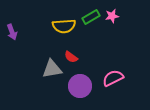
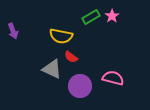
pink star: rotated 24 degrees counterclockwise
yellow semicircle: moved 3 px left, 10 px down; rotated 15 degrees clockwise
purple arrow: moved 1 px right, 1 px up
gray triangle: rotated 35 degrees clockwise
pink semicircle: rotated 40 degrees clockwise
